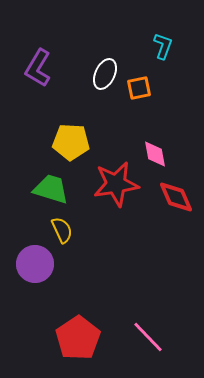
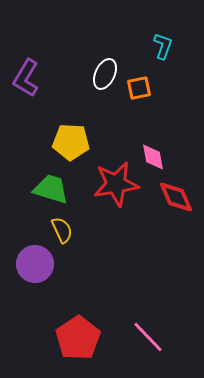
purple L-shape: moved 12 px left, 10 px down
pink diamond: moved 2 px left, 3 px down
